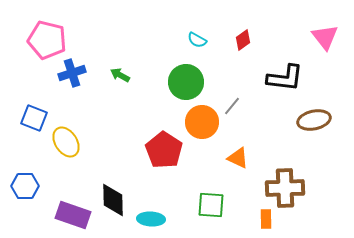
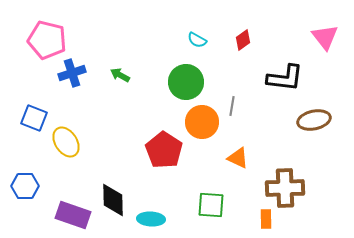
gray line: rotated 30 degrees counterclockwise
